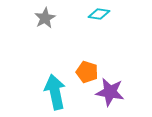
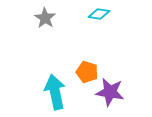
gray star: rotated 10 degrees counterclockwise
